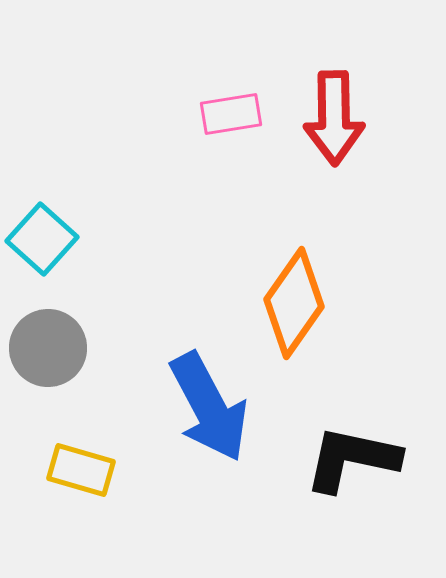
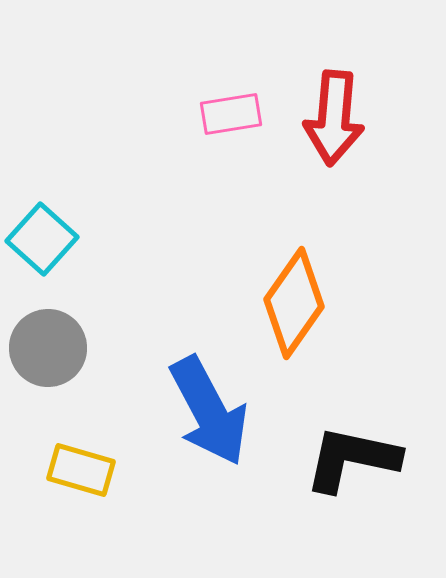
red arrow: rotated 6 degrees clockwise
blue arrow: moved 4 px down
